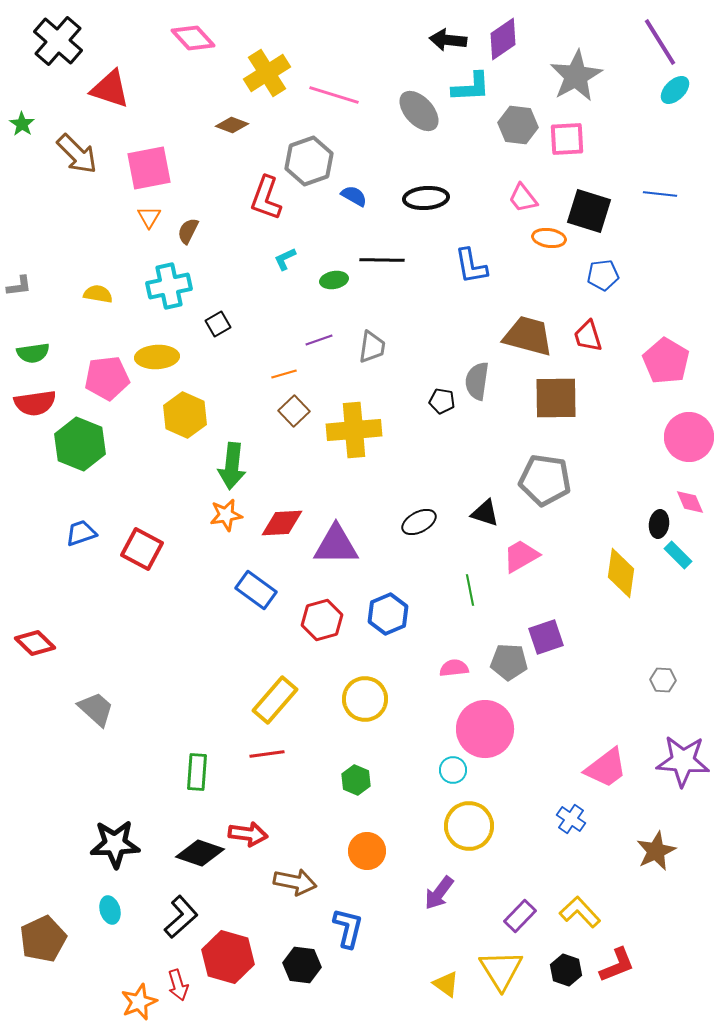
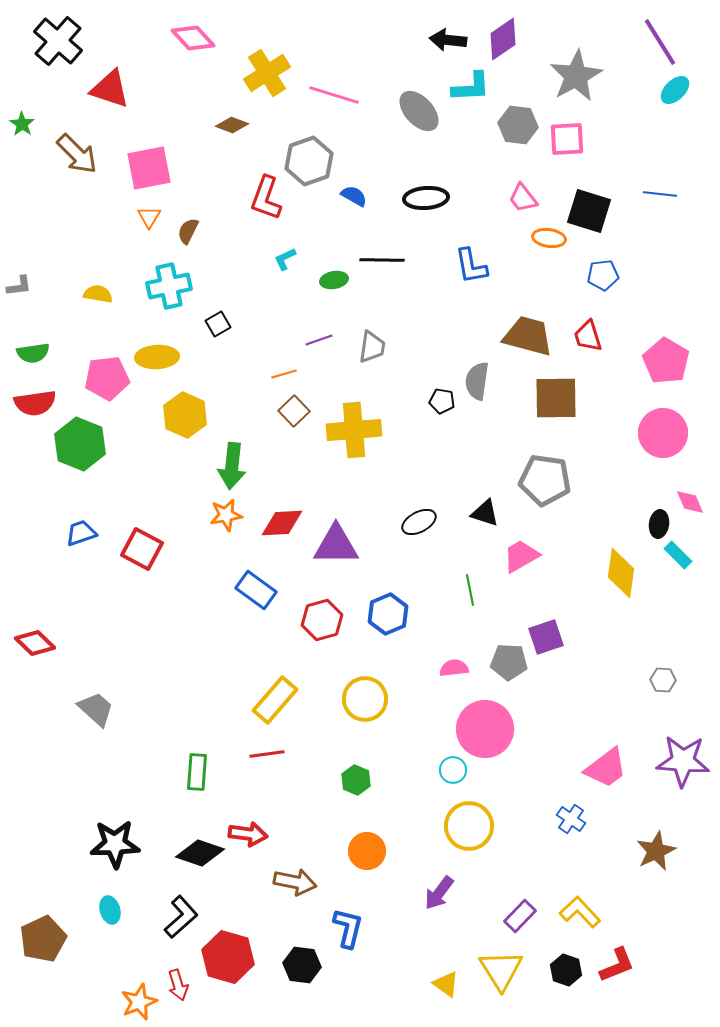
pink circle at (689, 437): moved 26 px left, 4 px up
